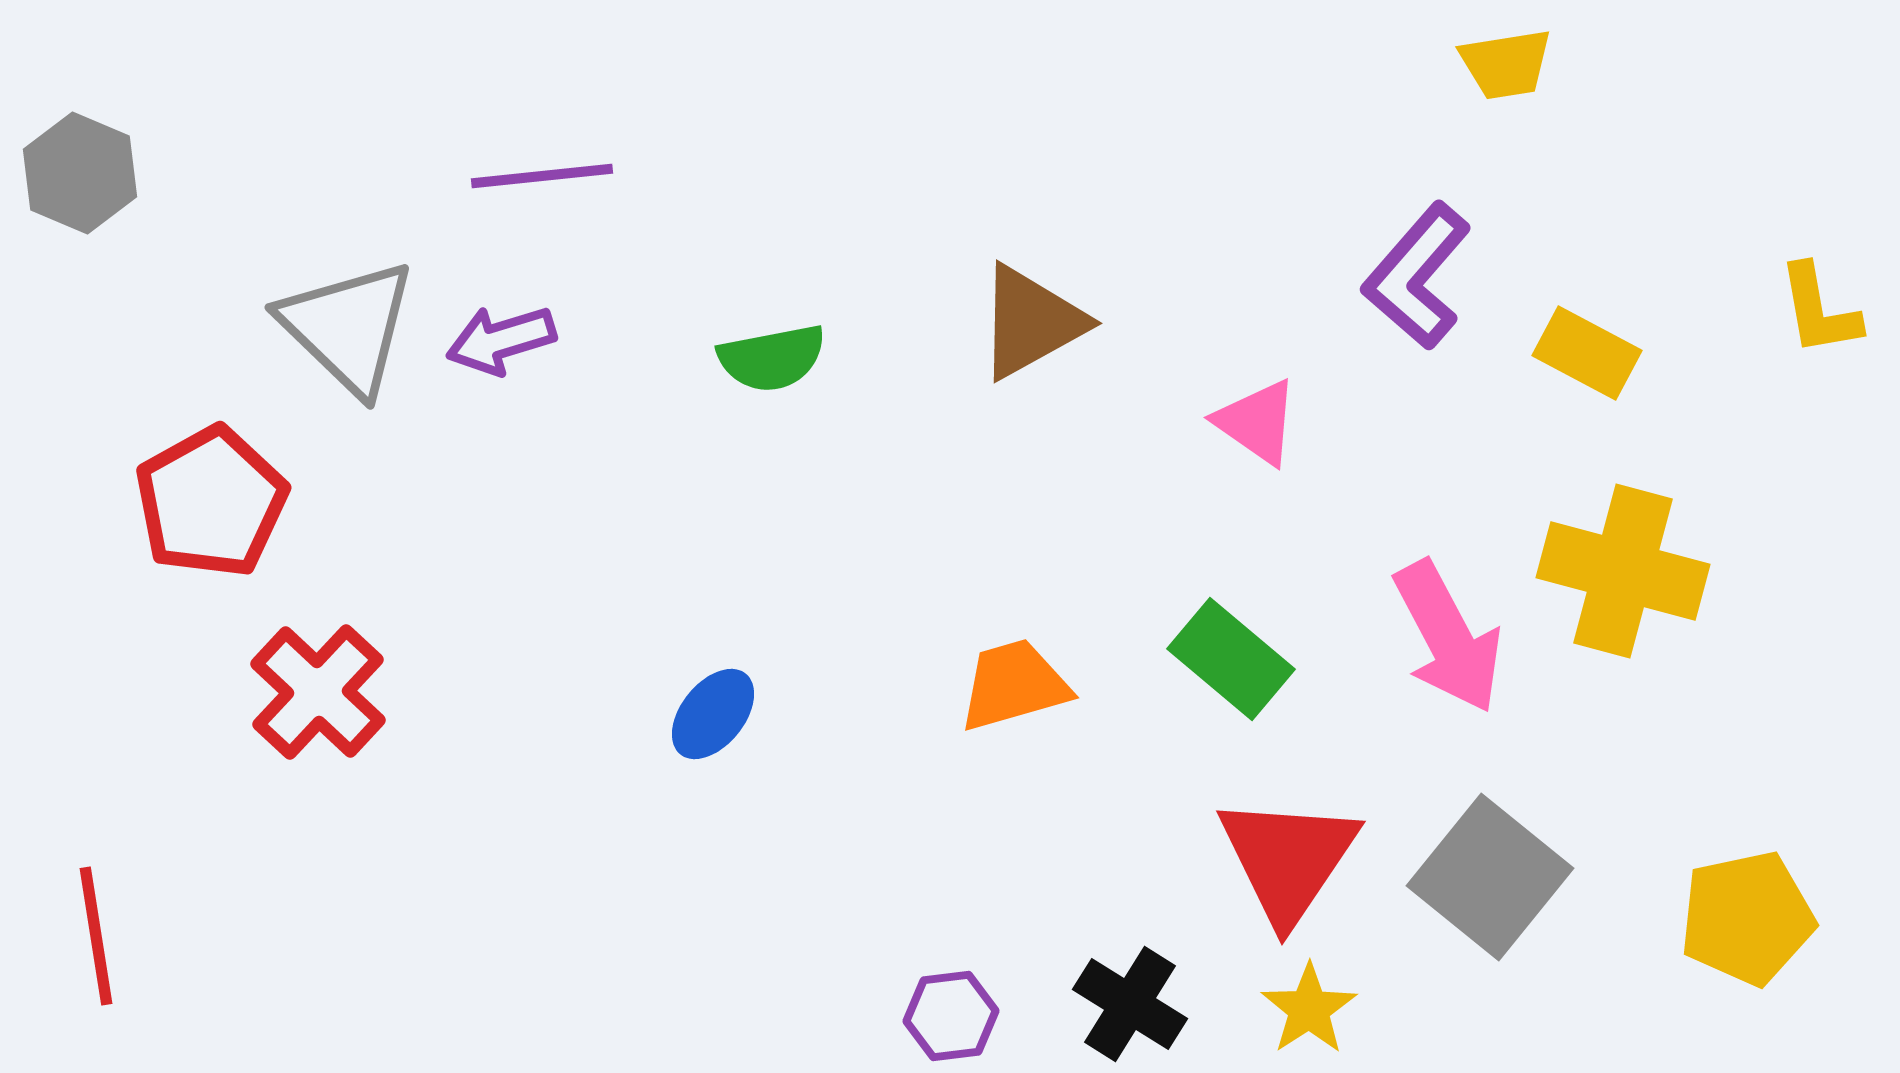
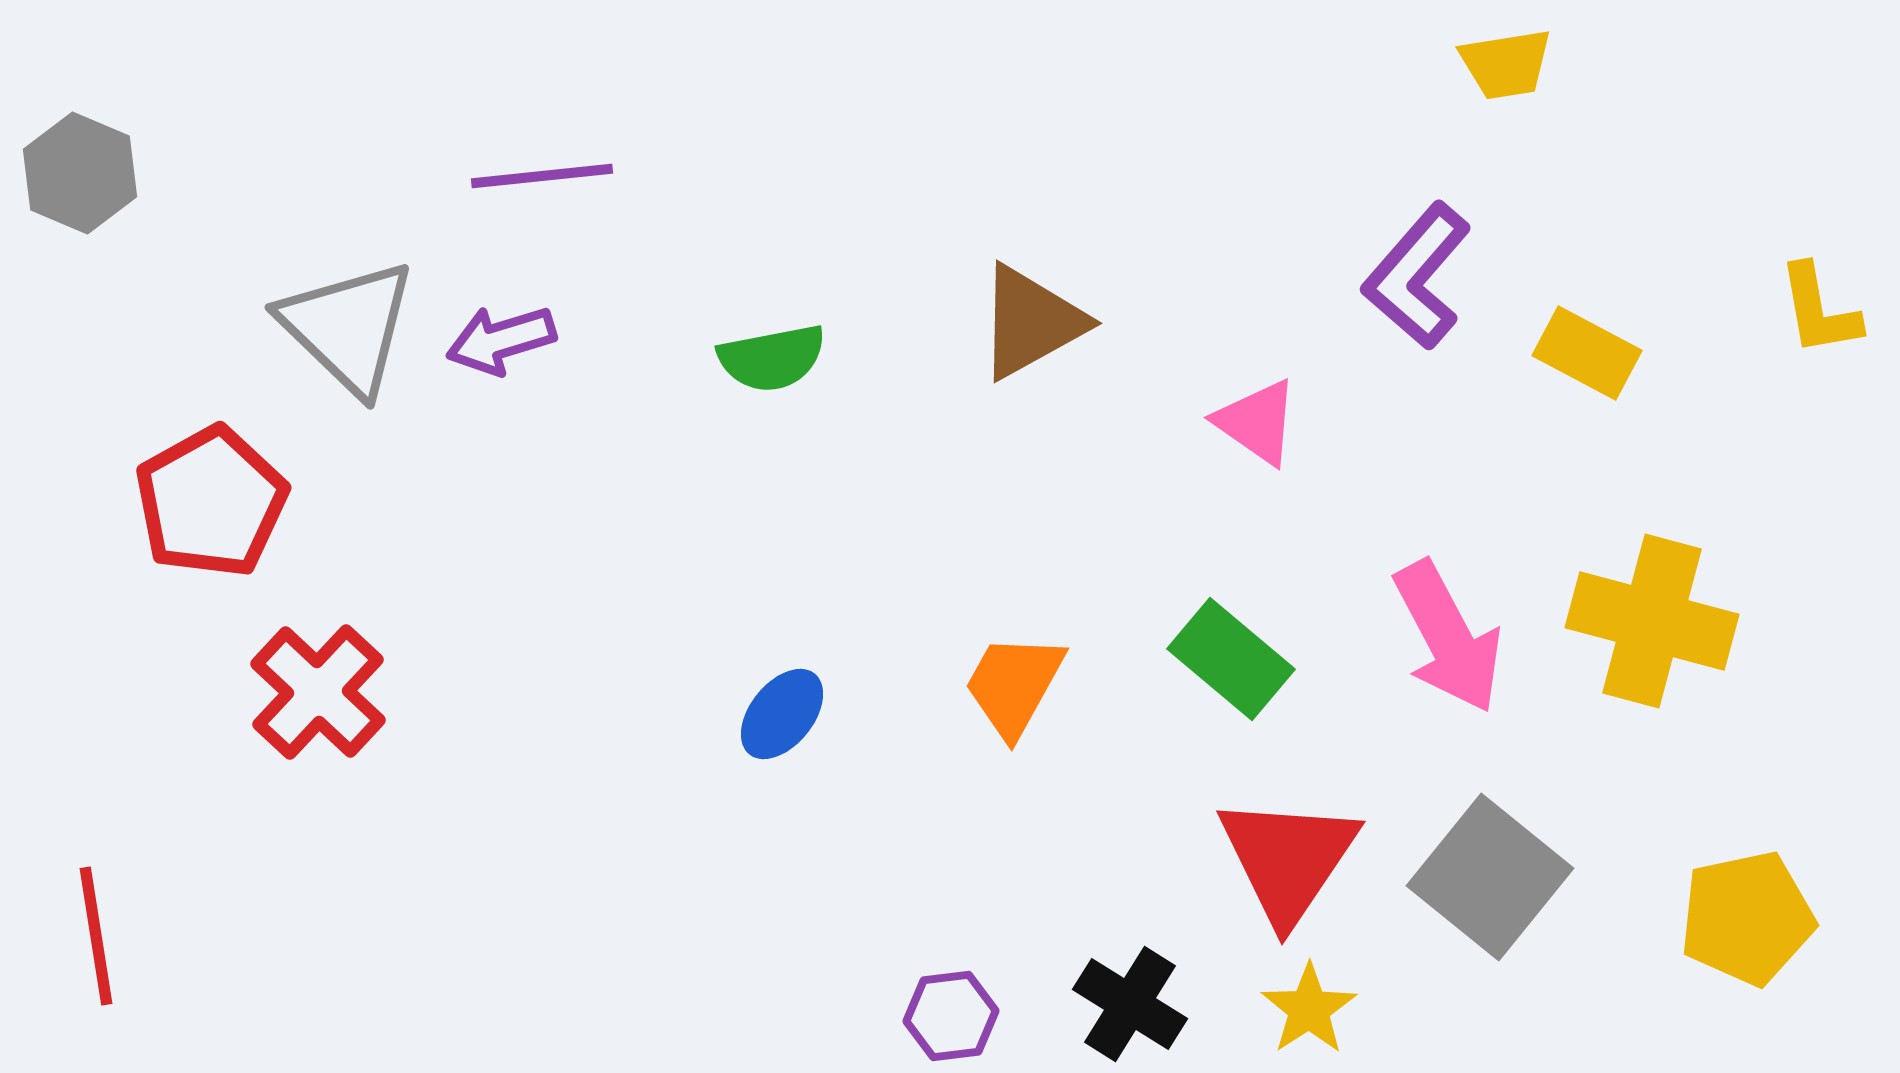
yellow cross: moved 29 px right, 50 px down
orange trapezoid: rotated 45 degrees counterclockwise
blue ellipse: moved 69 px right
